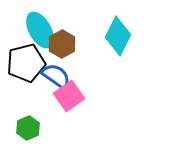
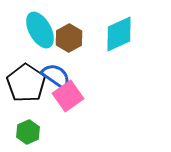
cyan diamond: moved 1 px right, 2 px up; rotated 39 degrees clockwise
brown hexagon: moved 7 px right, 6 px up
black pentagon: moved 20 px down; rotated 24 degrees counterclockwise
pink square: moved 1 px left
green hexagon: moved 4 px down
